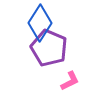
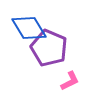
blue diamond: moved 11 px left, 5 px down; rotated 63 degrees counterclockwise
